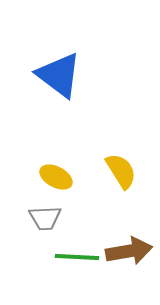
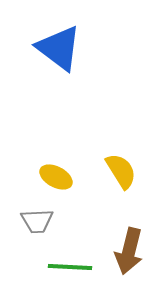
blue triangle: moved 27 px up
gray trapezoid: moved 8 px left, 3 px down
brown arrow: rotated 114 degrees clockwise
green line: moved 7 px left, 10 px down
